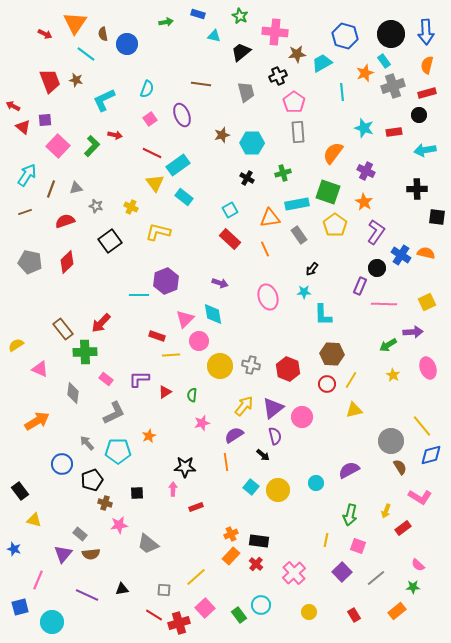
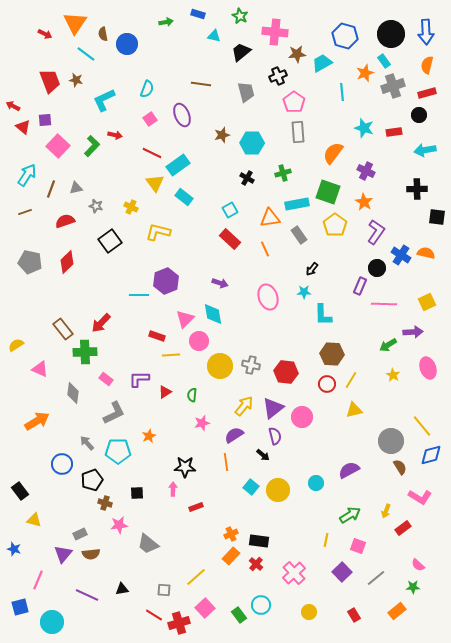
red hexagon at (288, 369): moved 2 px left, 3 px down; rotated 15 degrees counterclockwise
green arrow at (350, 515): rotated 135 degrees counterclockwise
gray rectangle at (80, 534): rotated 64 degrees counterclockwise
